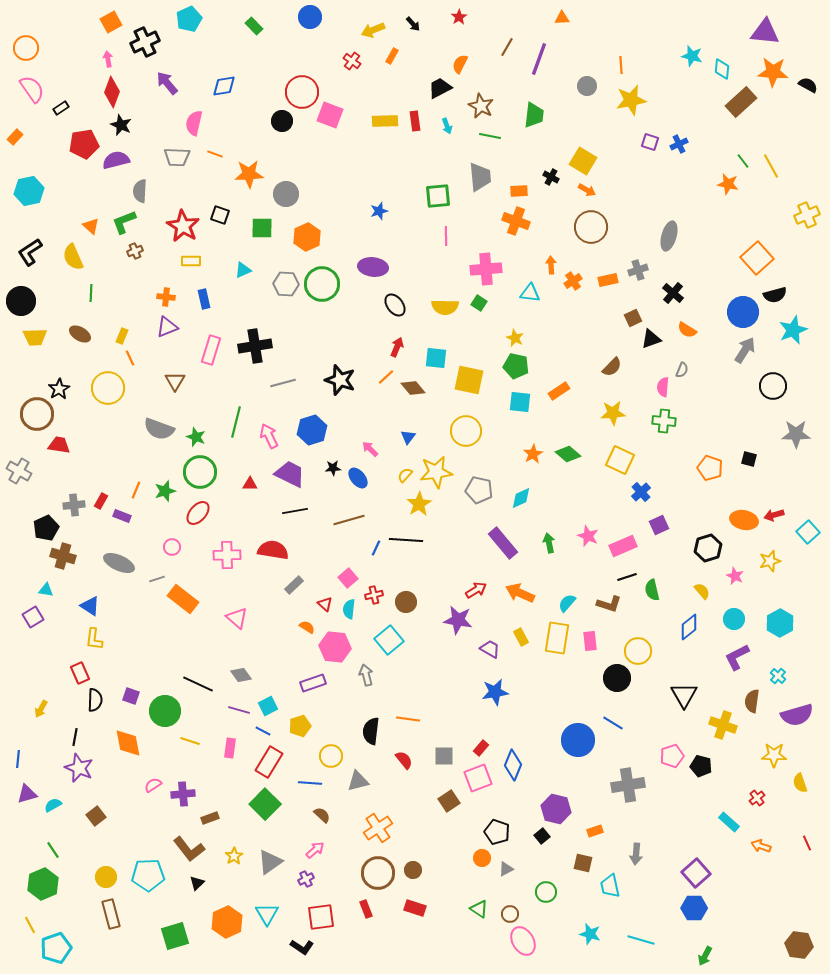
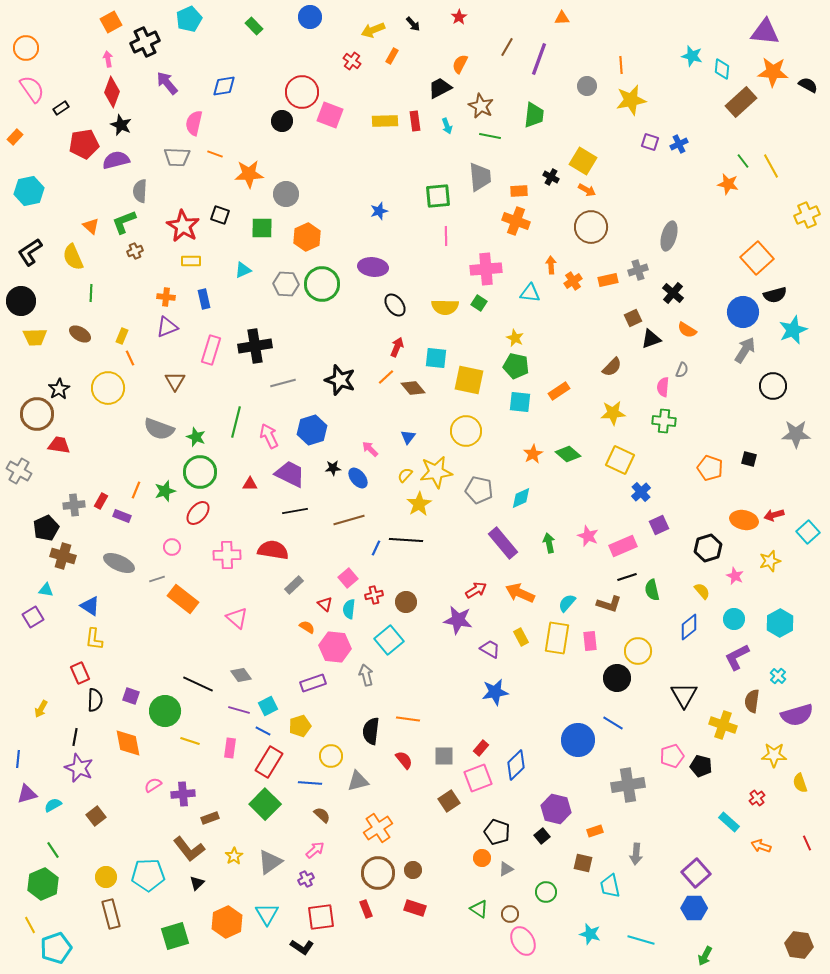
blue diamond at (513, 765): moved 3 px right; rotated 24 degrees clockwise
